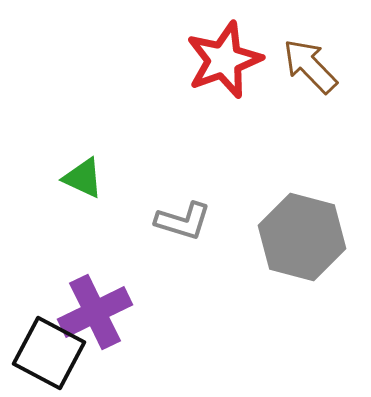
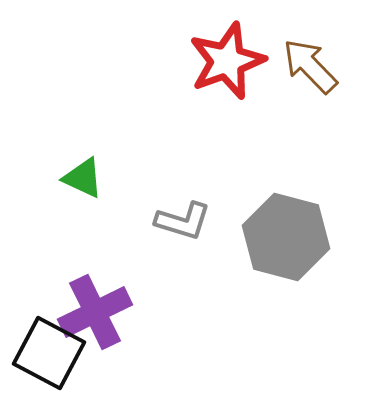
red star: moved 3 px right, 1 px down
gray hexagon: moved 16 px left
